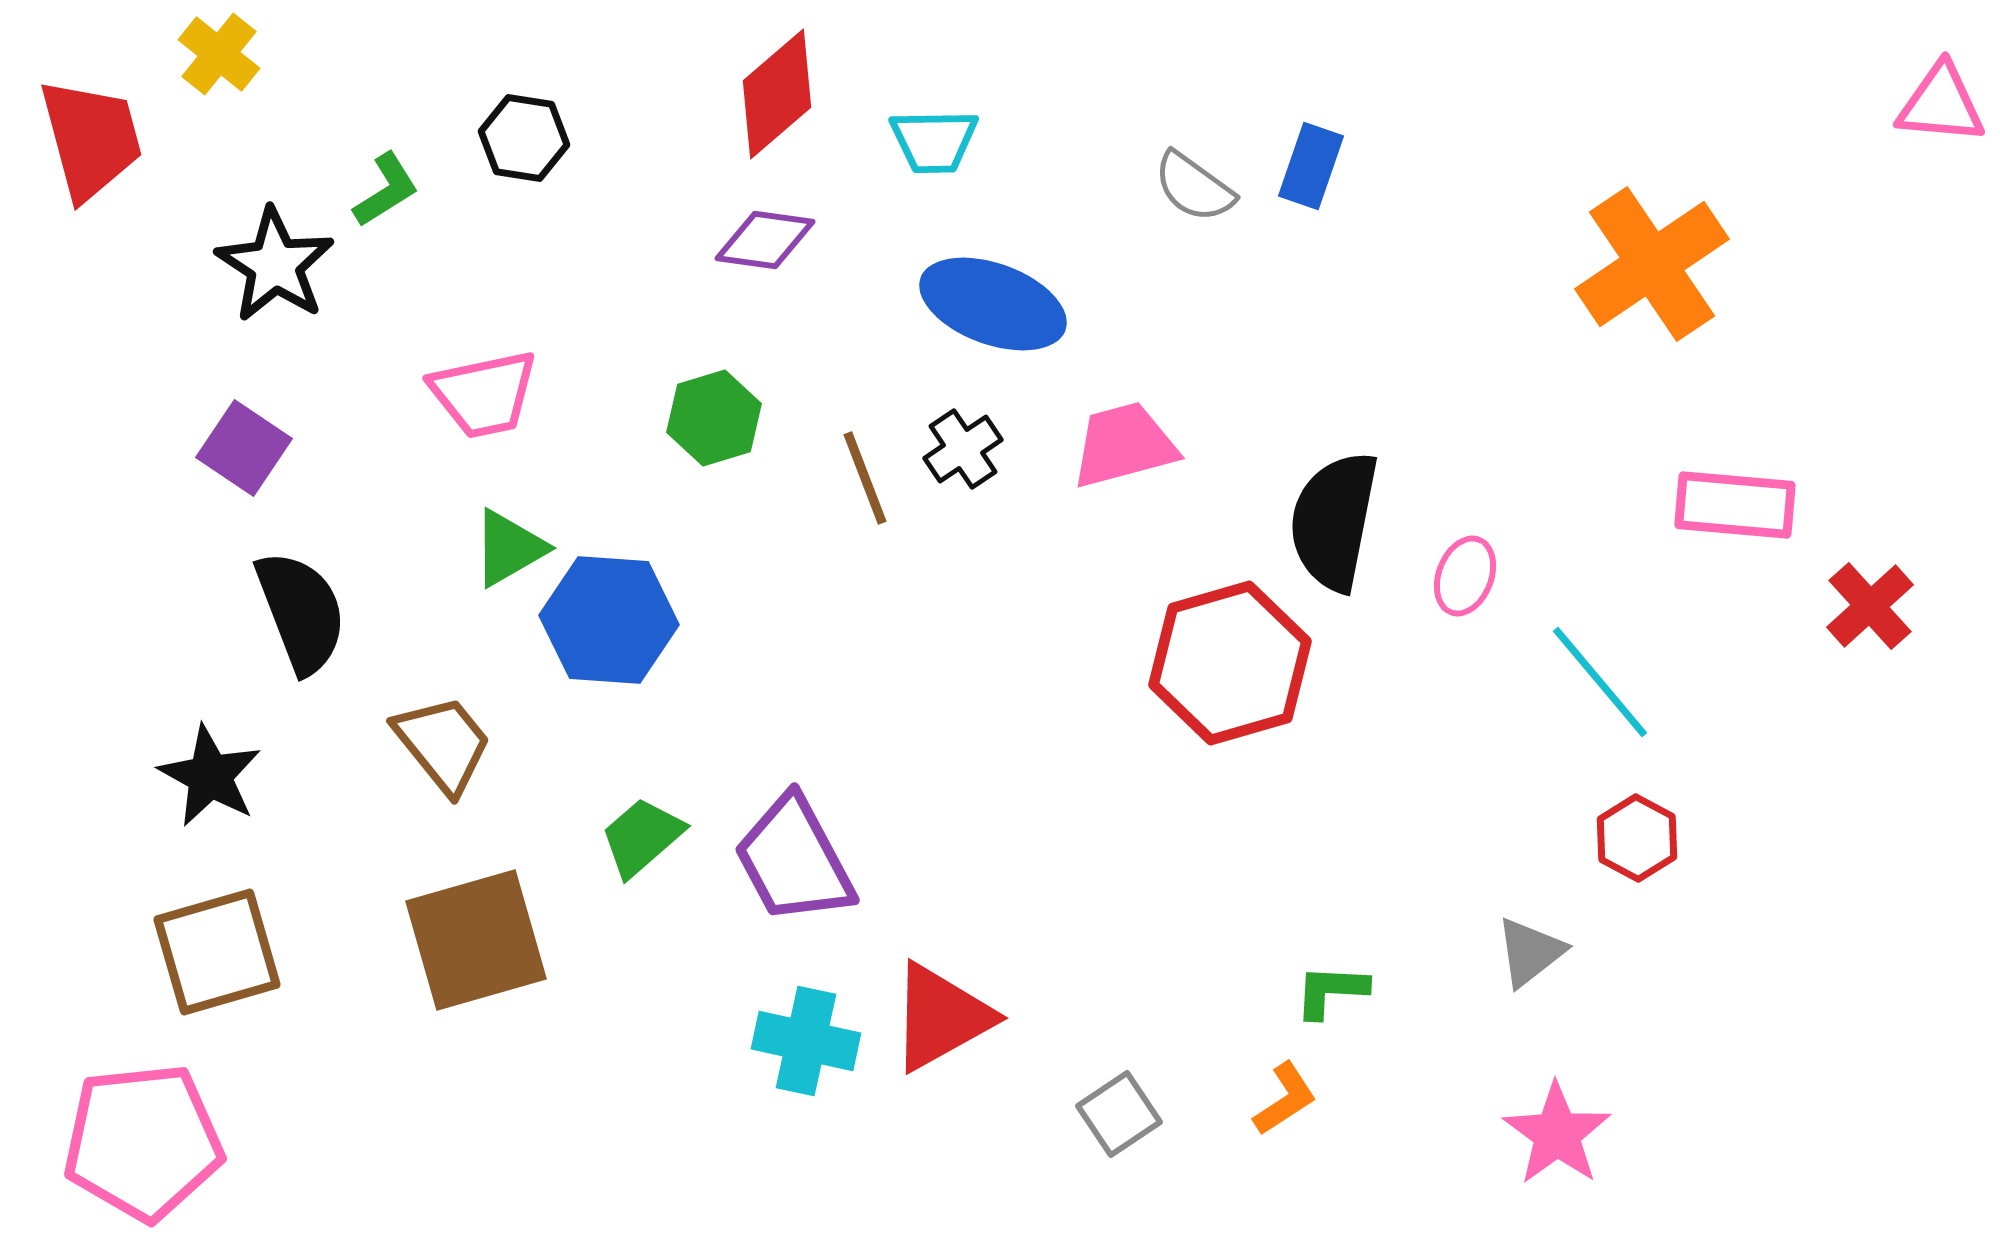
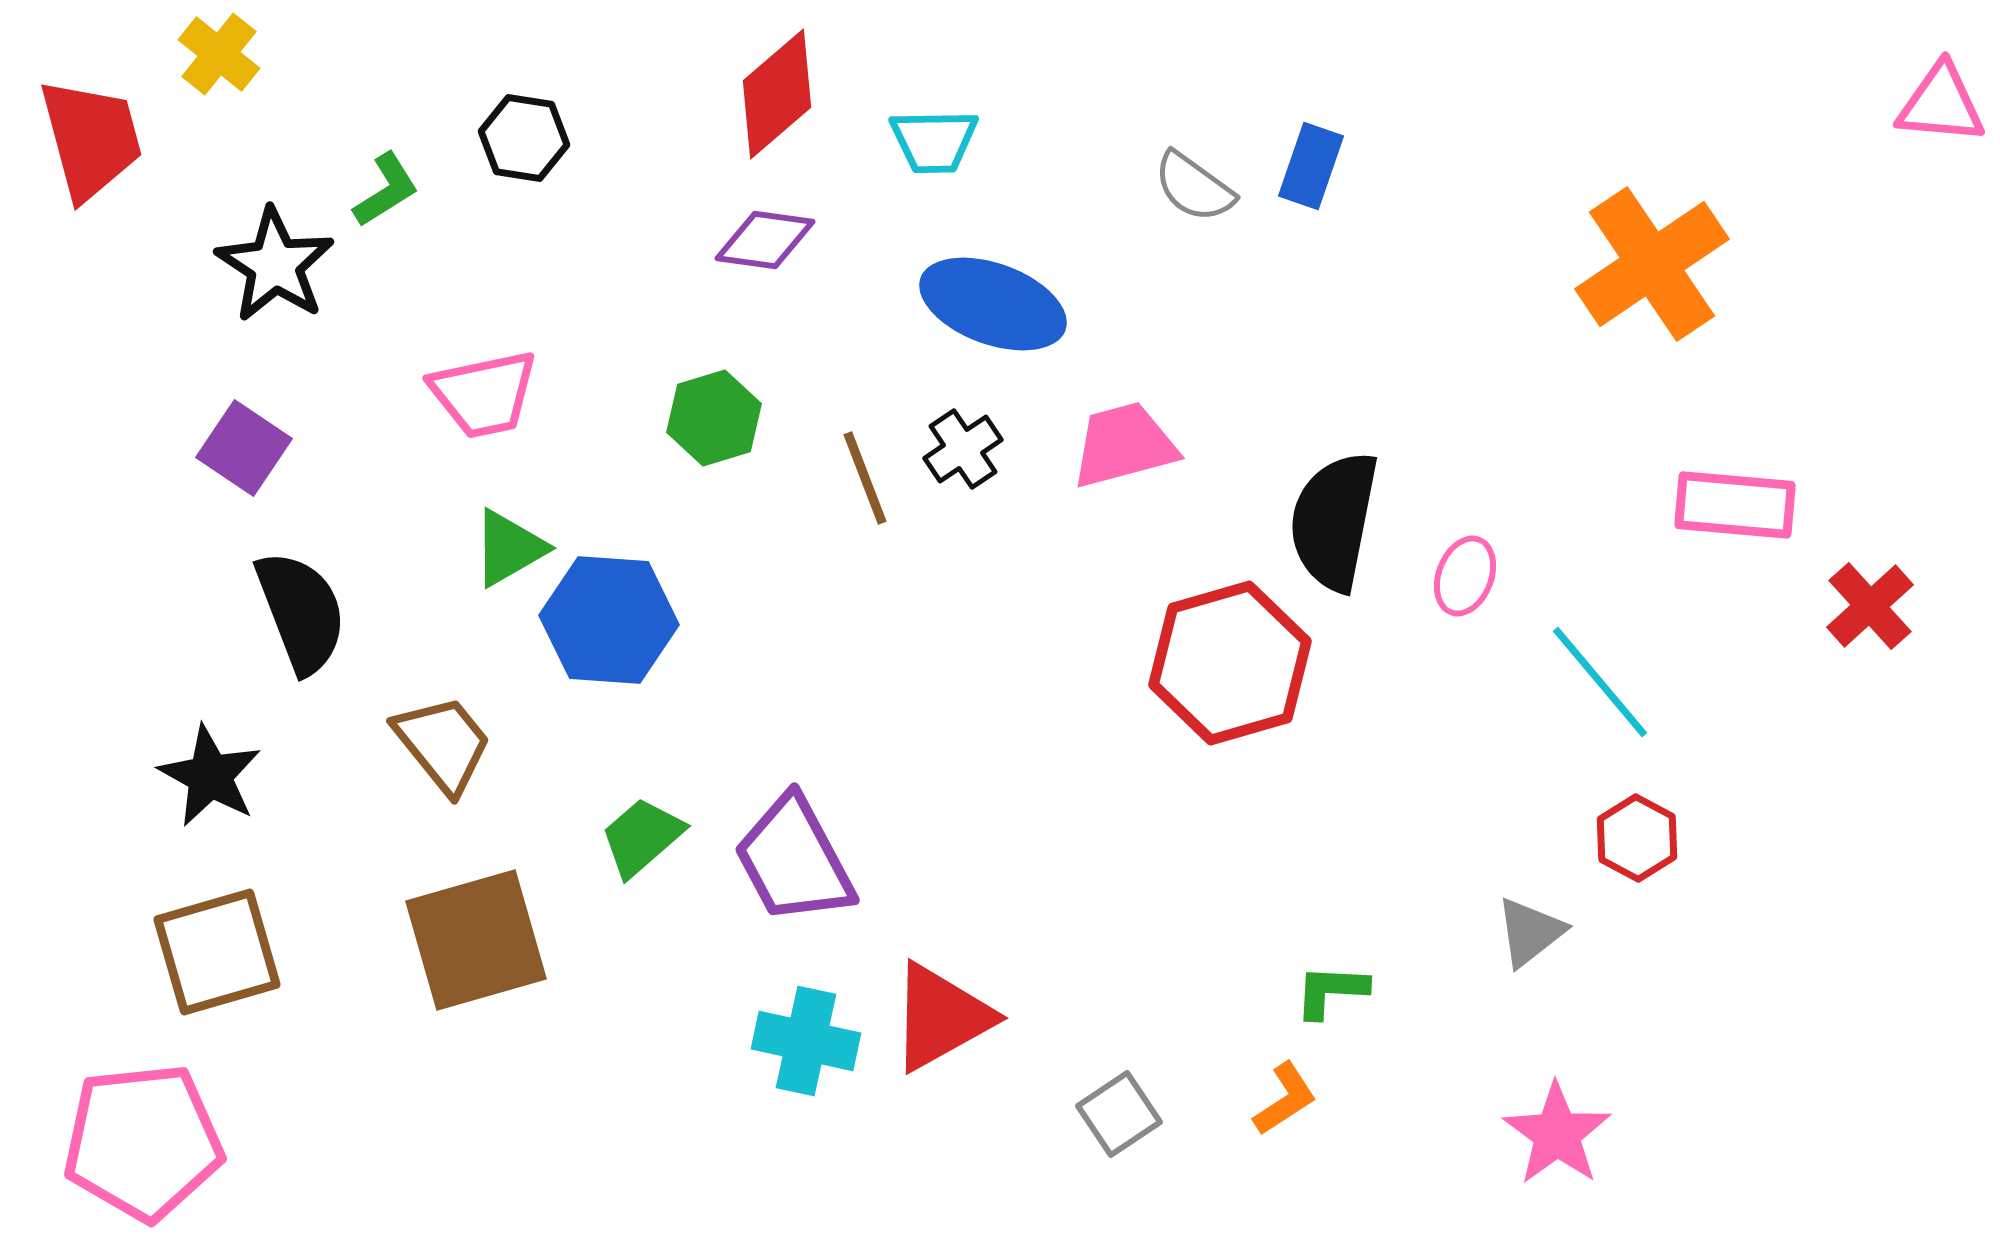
gray triangle at (1530, 952): moved 20 px up
